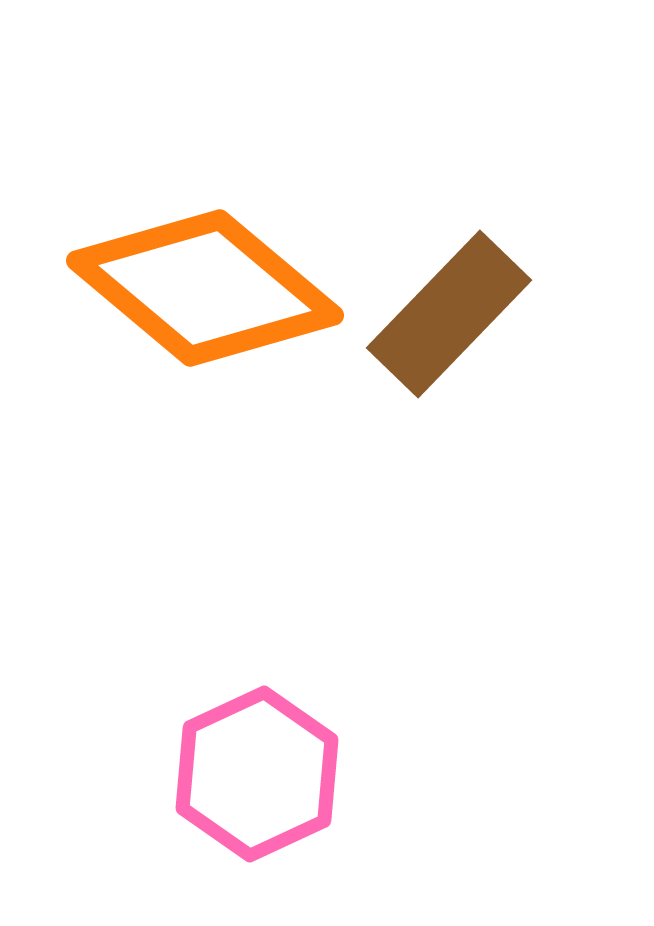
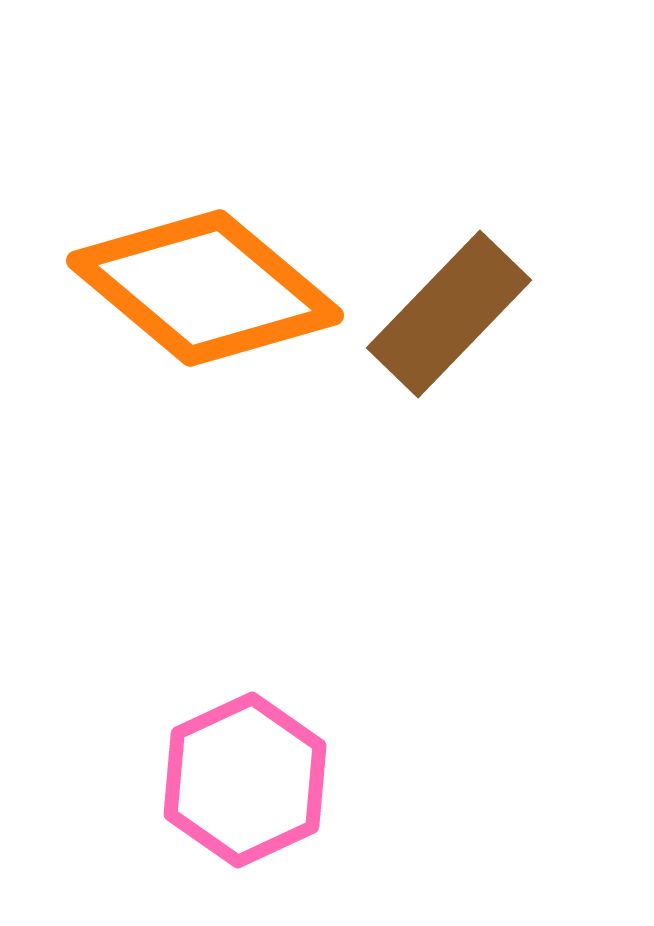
pink hexagon: moved 12 px left, 6 px down
